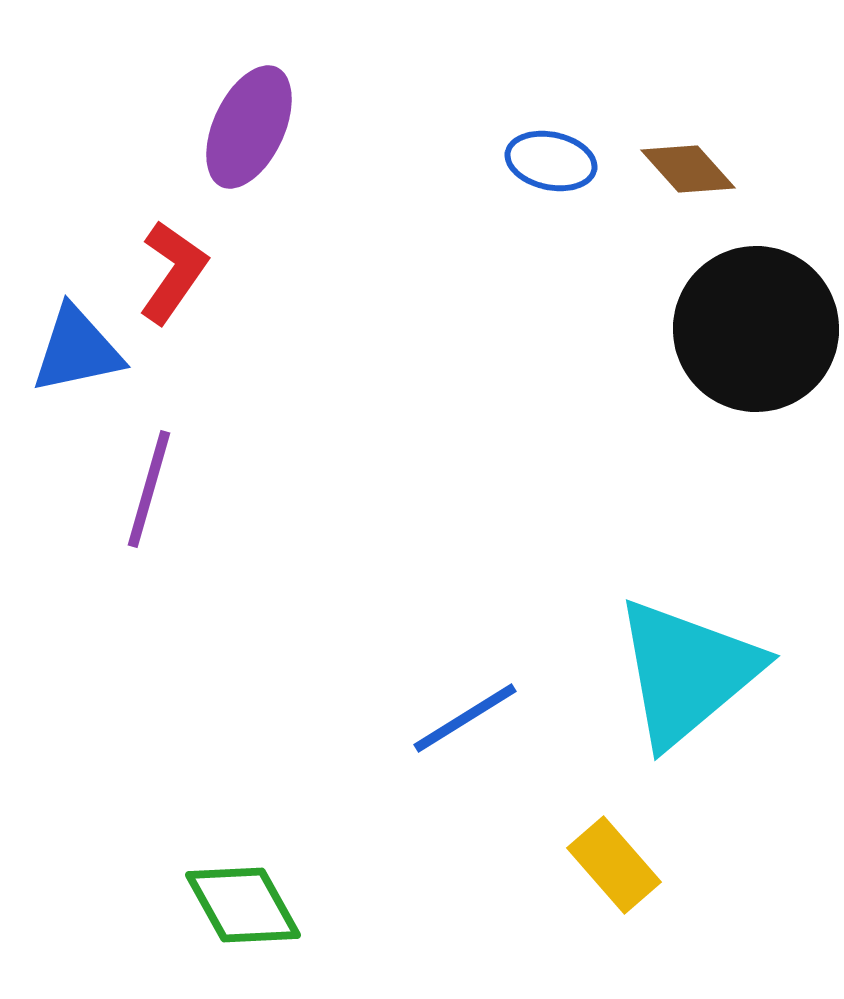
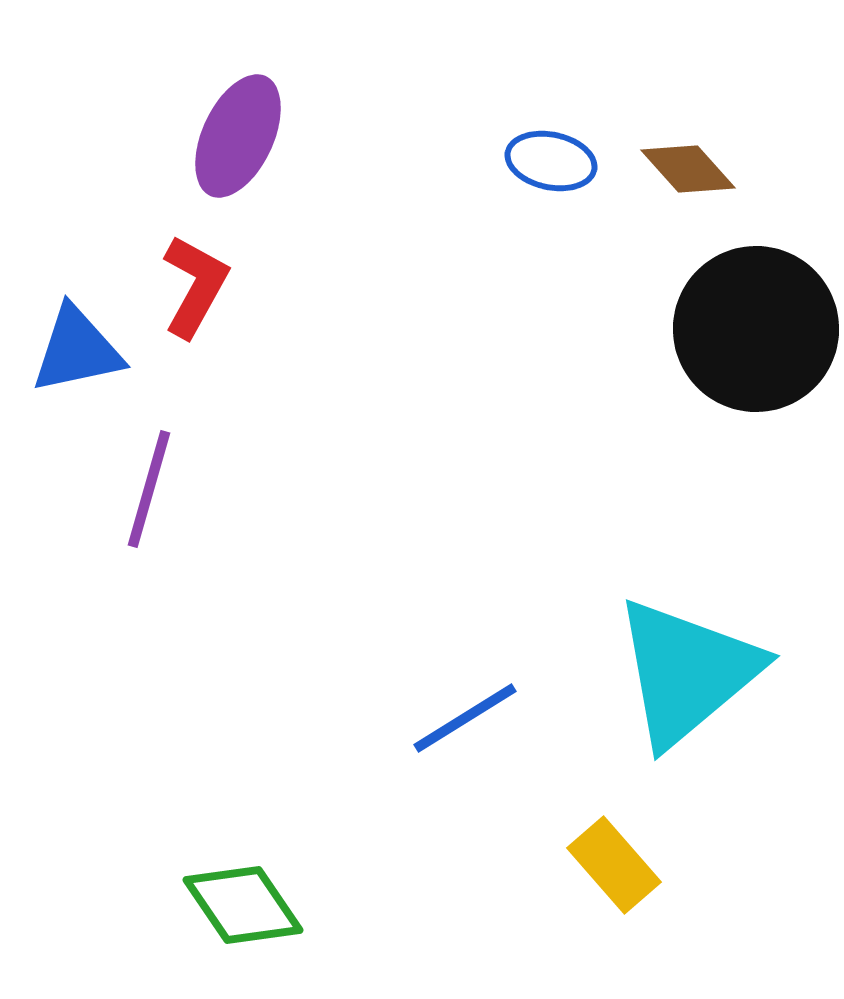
purple ellipse: moved 11 px left, 9 px down
red L-shape: moved 22 px right, 14 px down; rotated 6 degrees counterclockwise
green diamond: rotated 5 degrees counterclockwise
